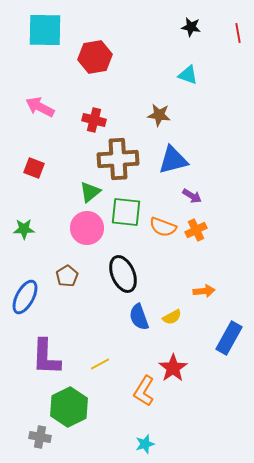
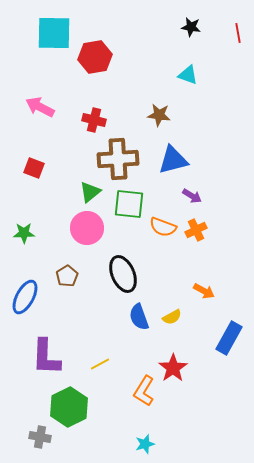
cyan square: moved 9 px right, 3 px down
green square: moved 3 px right, 8 px up
green star: moved 4 px down
orange arrow: rotated 35 degrees clockwise
